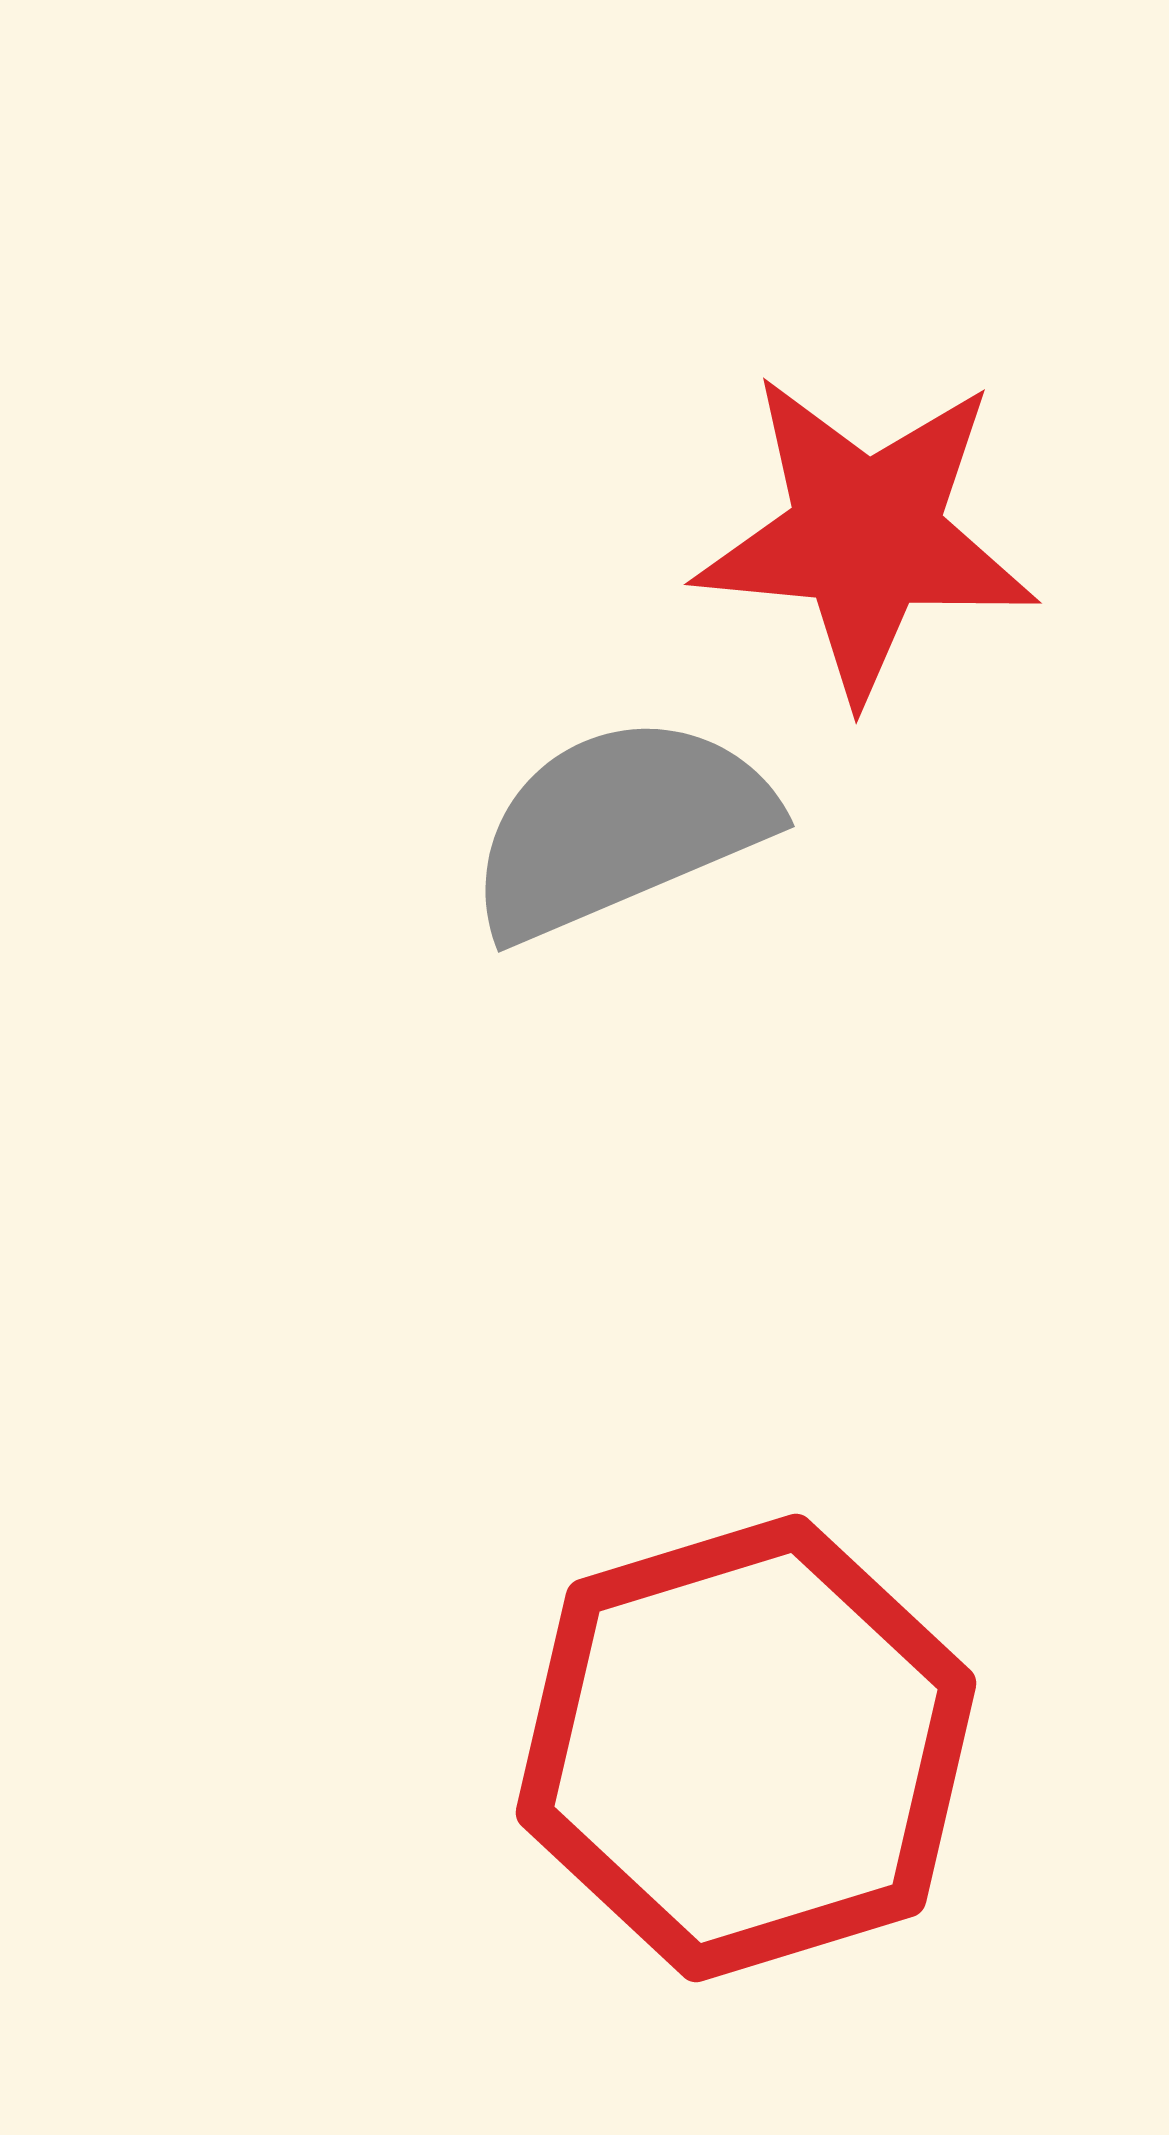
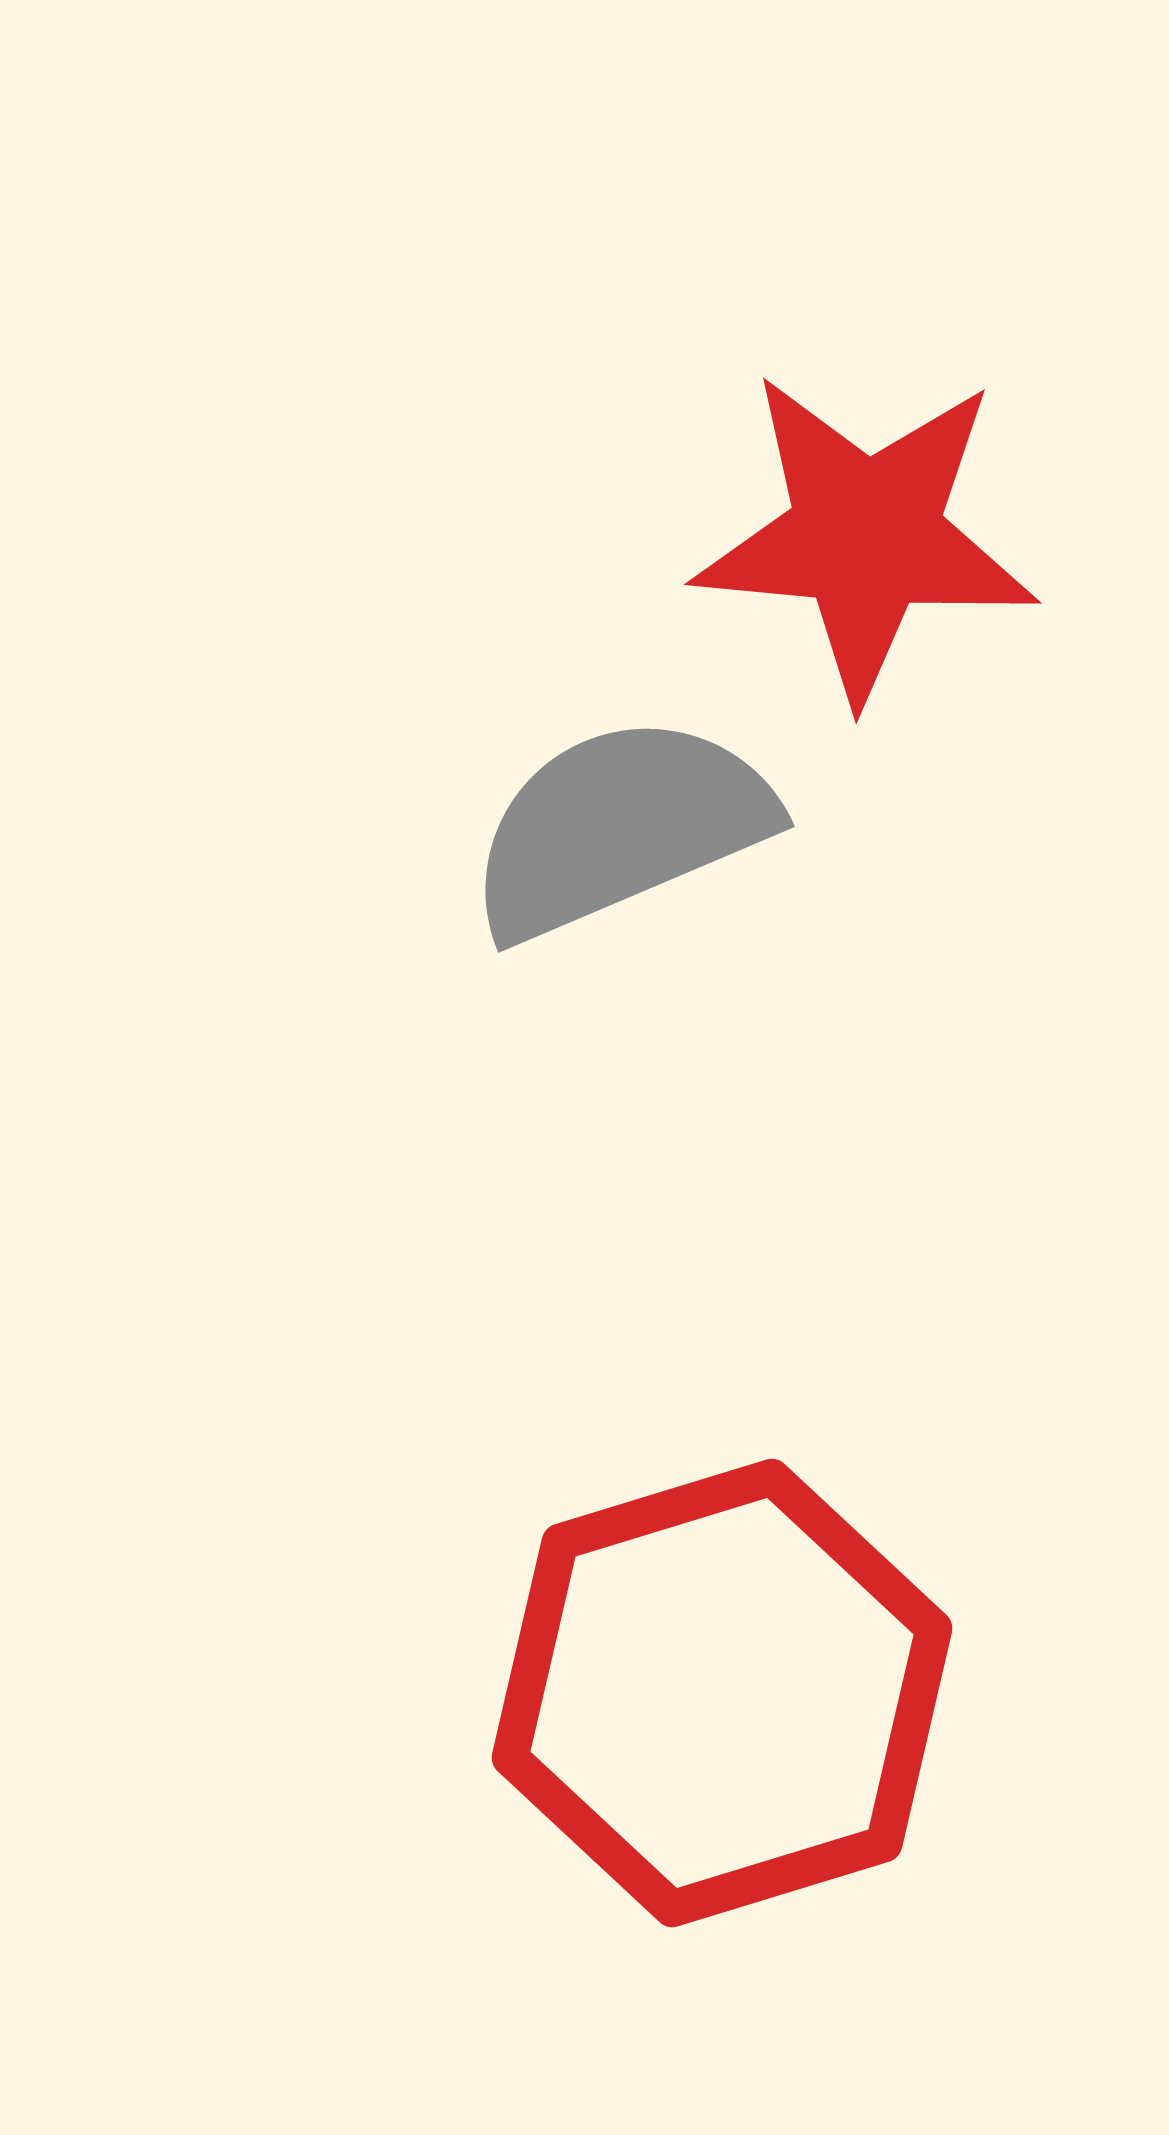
red hexagon: moved 24 px left, 55 px up
